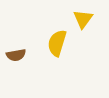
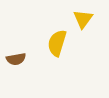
brown semicircle: moved 4 px down
